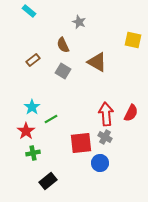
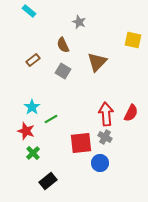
brown triangle: rotated 45 degrees clockwise
red star: rotated 18 degrees counterclockwise
green cross: rotated 32 degrees counterclockwise
